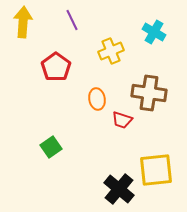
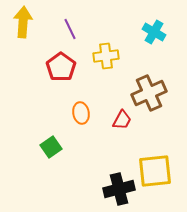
purple line: moved 2 px left, 9 px down
yellow cross: moved 5 px left, 5 px down; rotated 15 degrees clockwise
red pentagon: moved 5 px right
brown cross: rotated 32 degrees counterclockwise
orange ellipse: moved 16 px left, 14 px down
red trapezoid: rotated 80 degrees counterclockwise
yellow square: moved 1 px left, 1 px down
black cross: rotated 36 degrees clockwise
